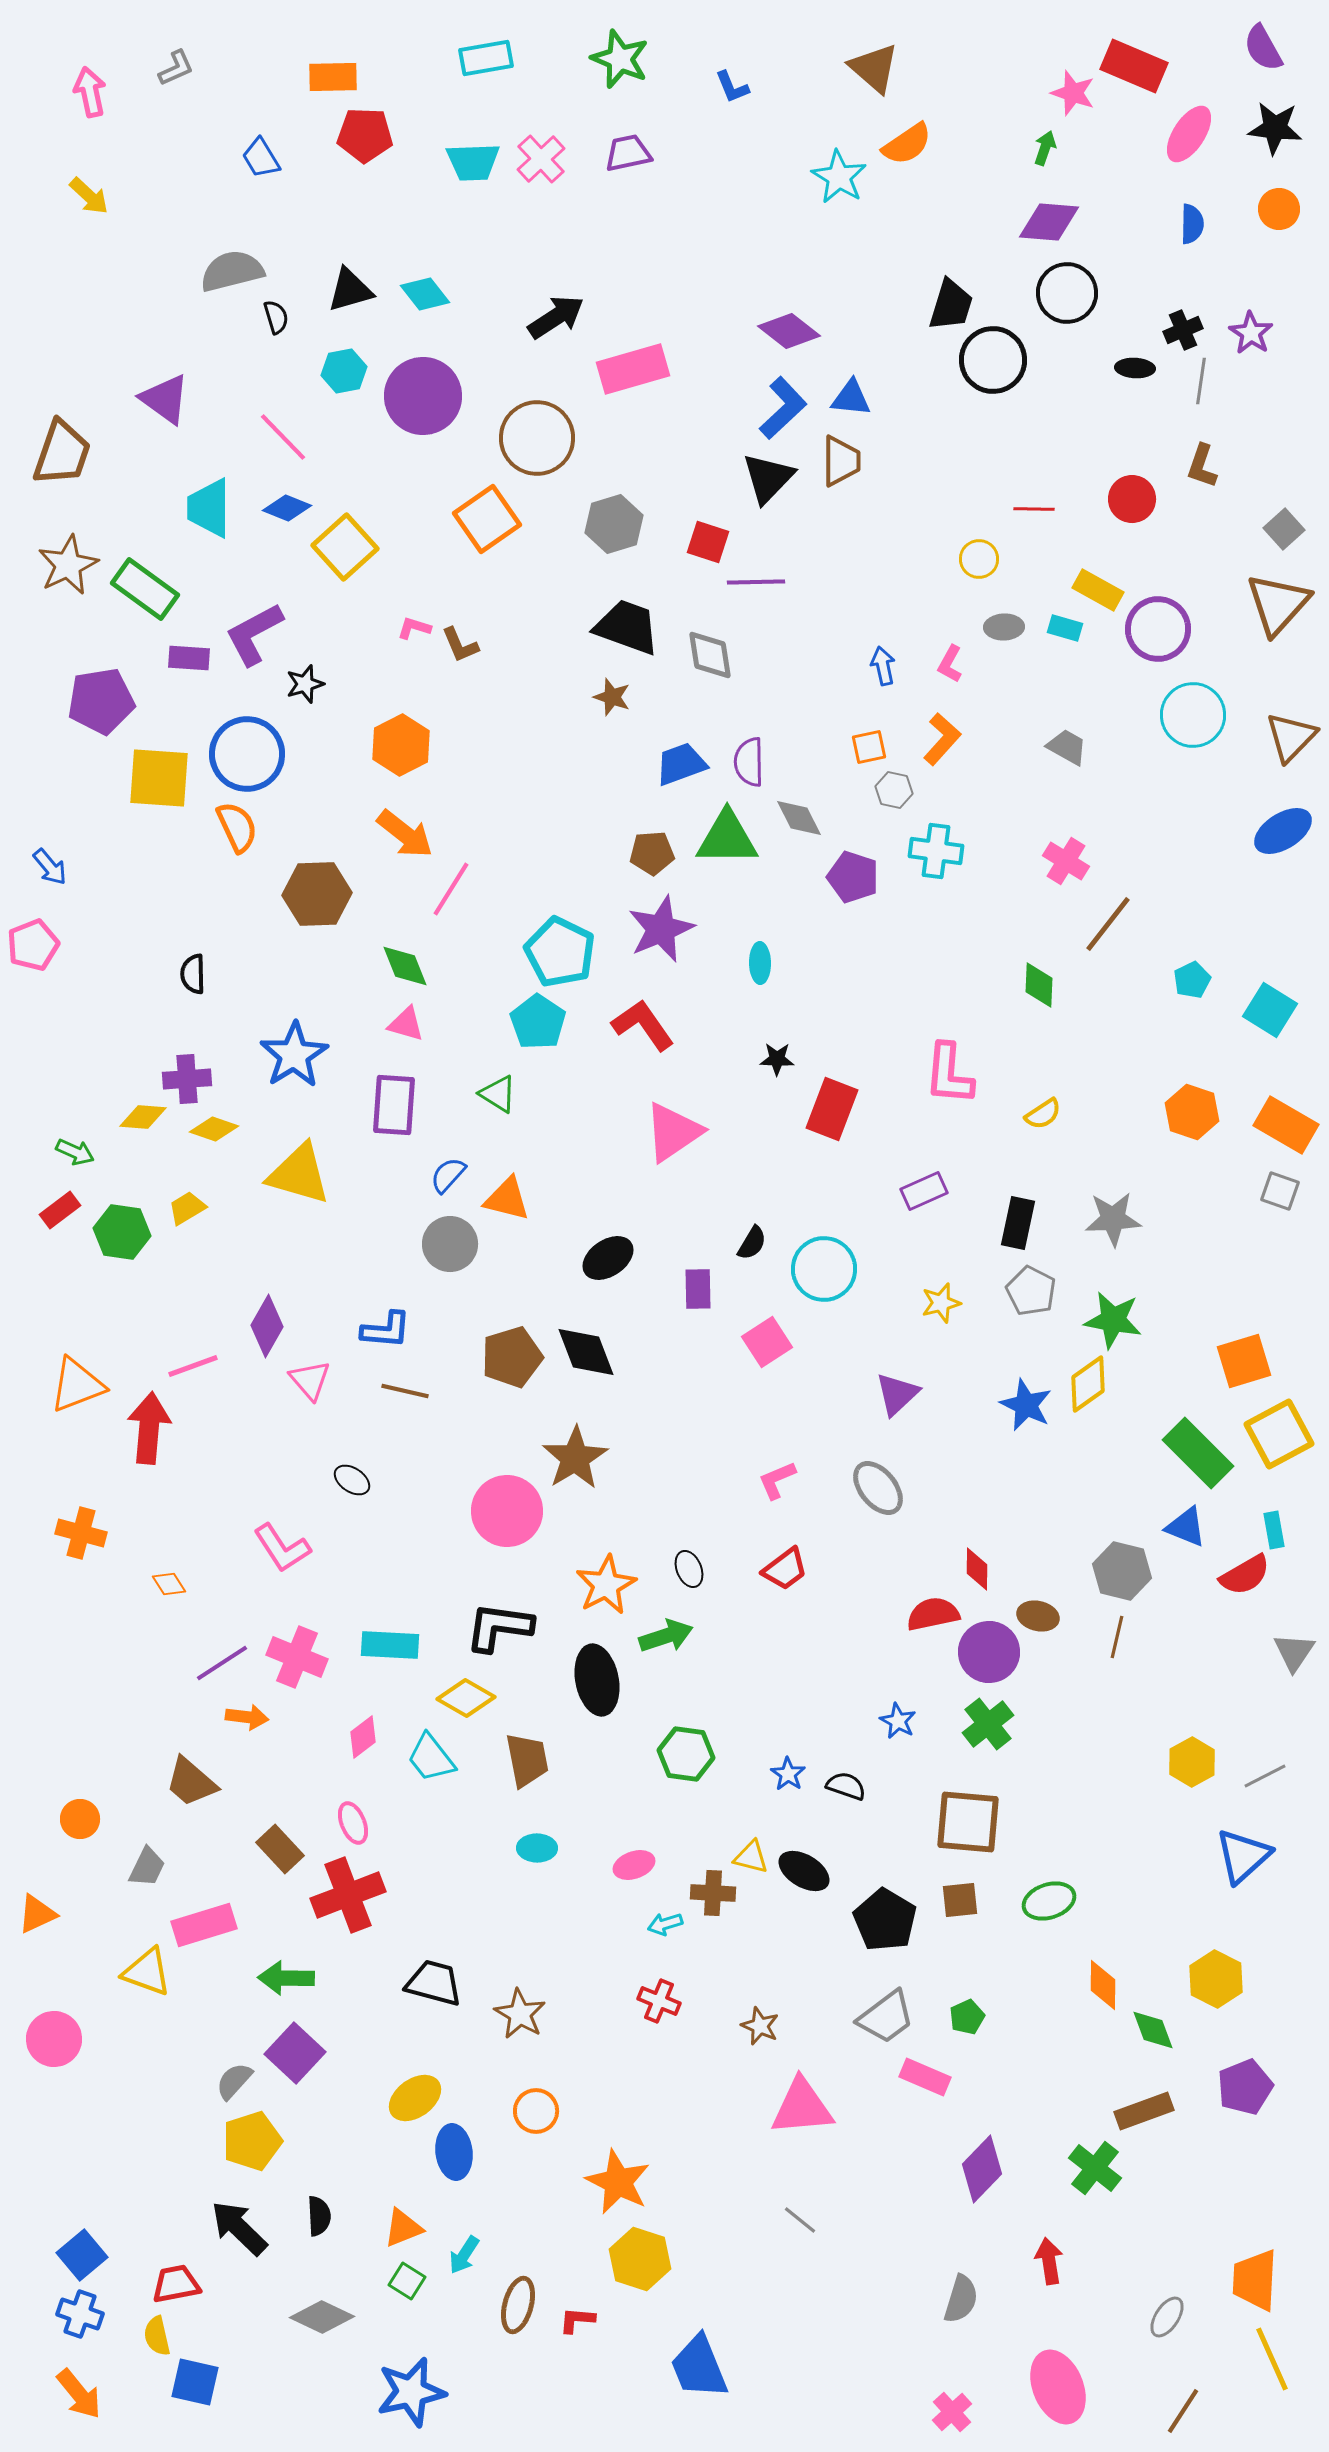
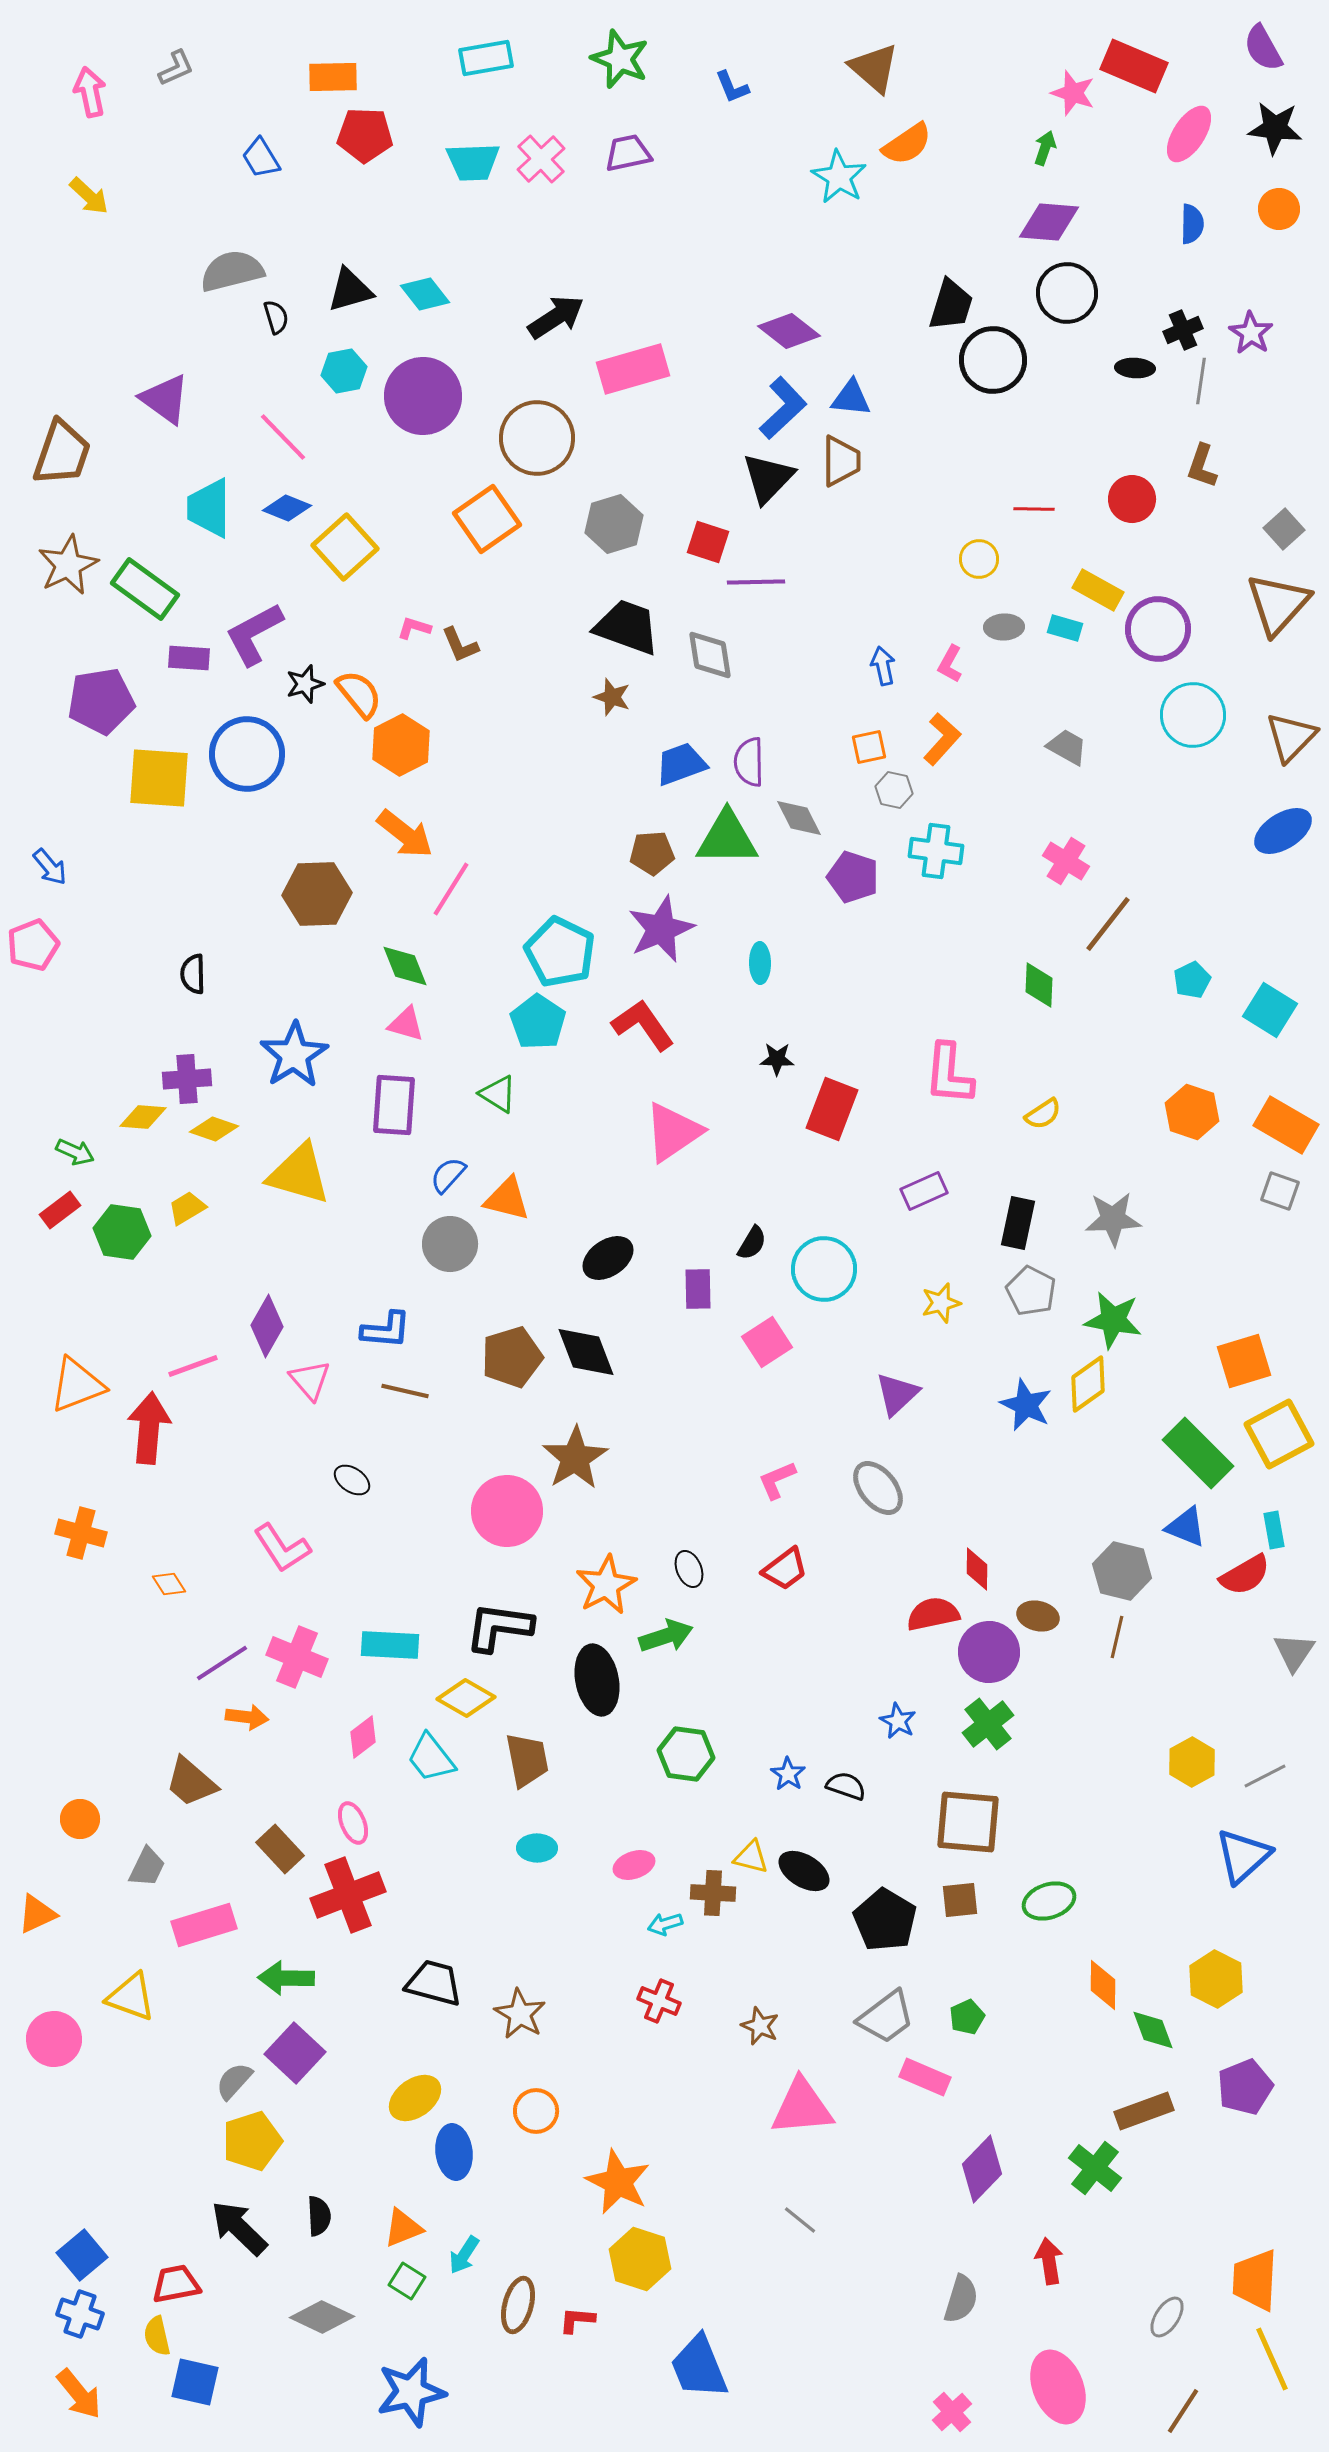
orange semicircle at (237, 827): moved 122 px right, 133 px up; rotated 14 degrees counterclockwise
yellow triangle at (147, 1972): moved 16 px left, 25 px down
